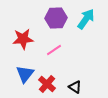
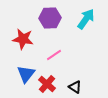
purple hexagon: moved 6 px left
red star: rotated 15 degrees clockwise
pink line: moved 5 px down
blue triangle: moved 1 px right
